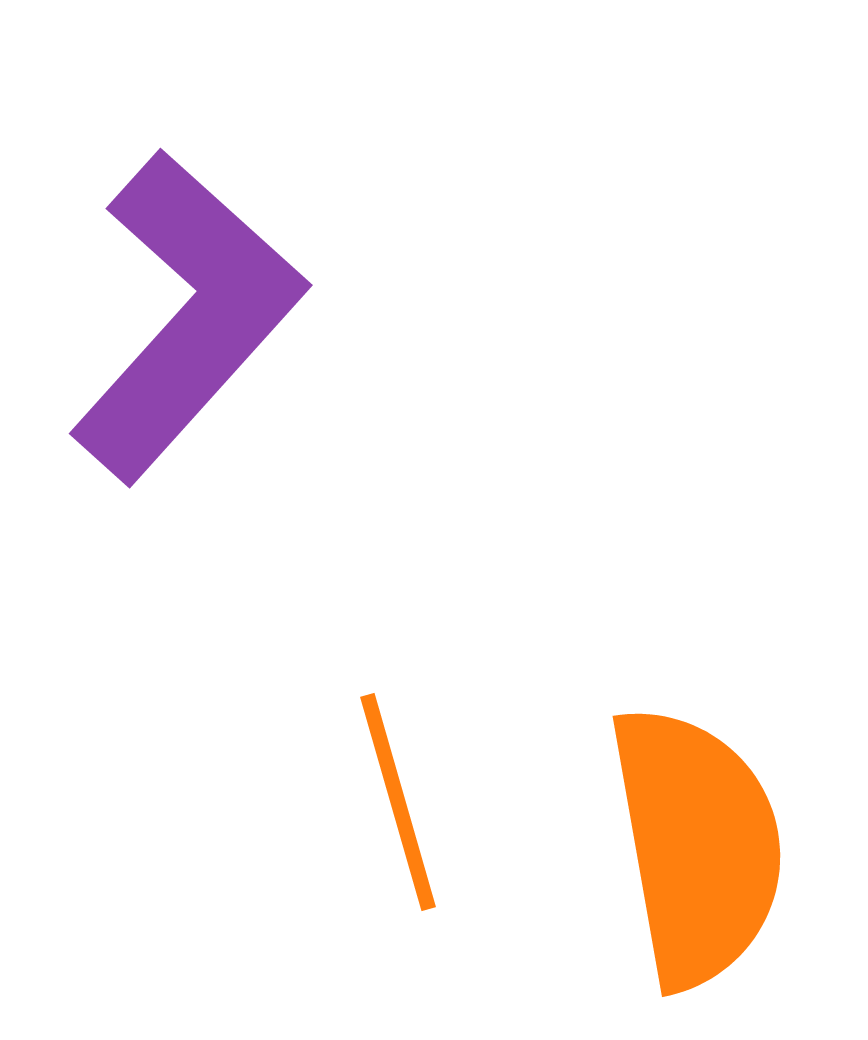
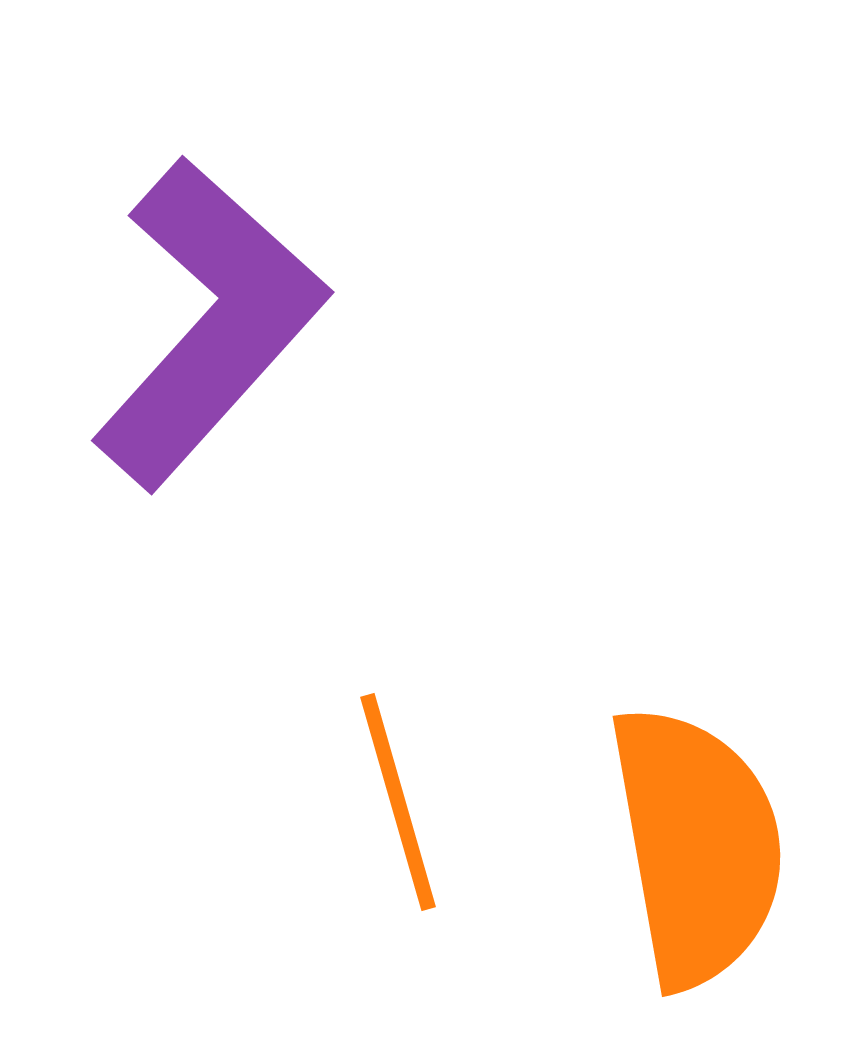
purple L-shape: moved 22 px right, 7 px down
